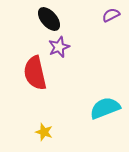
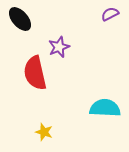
purple semicircle: moved 1 px left, 1 px up
black ellipse: moved 29 px left
cyan semicircle: rotated 24 degrees clockwise
